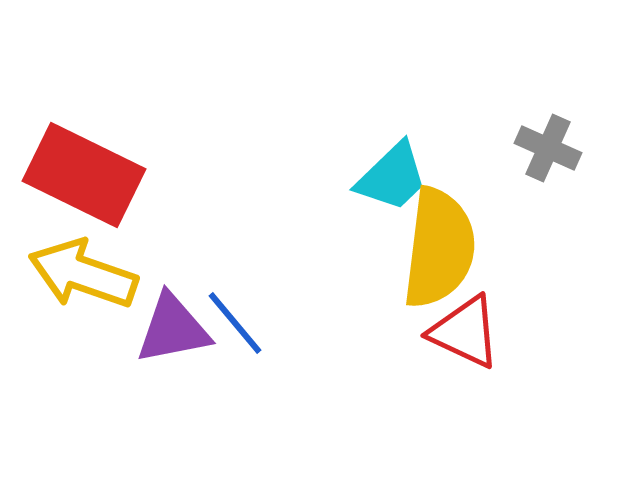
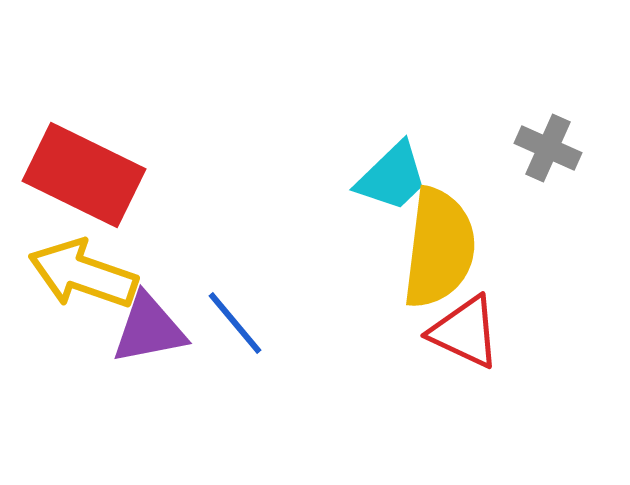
purple triangle: moved 24 px left
